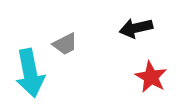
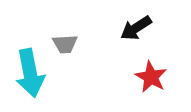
black arrow: rotated 20 degrees counterclockwise
gray trapezoid: rotated 24 degrees clockwise
